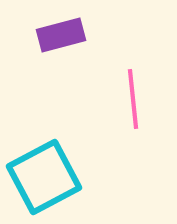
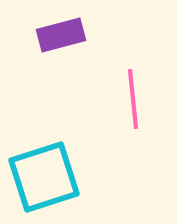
cyan square: rotated 10 degrees clockwise
